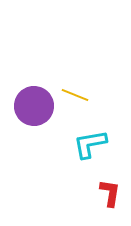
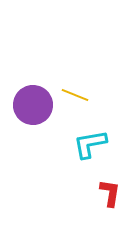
purple circle: moved 1 px left, 1 px up
